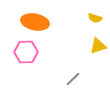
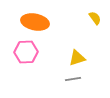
yellow semicircle: rotated 144 degrees counterclockwise
yellow triangle: moved 21 px left, 12 px down
gray line: rotated 35 degrees clockwise
